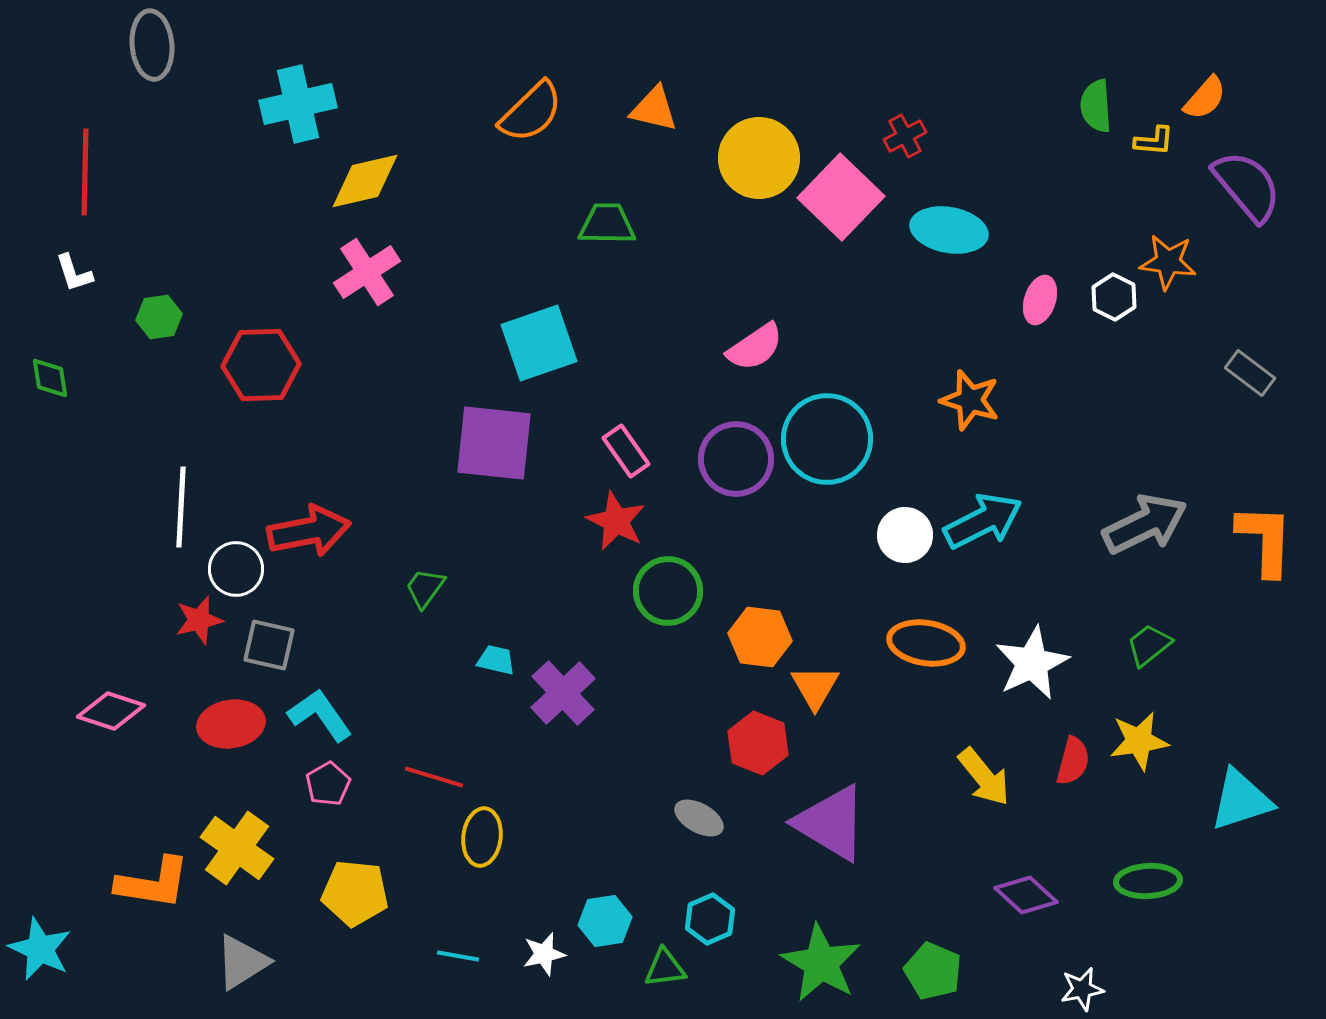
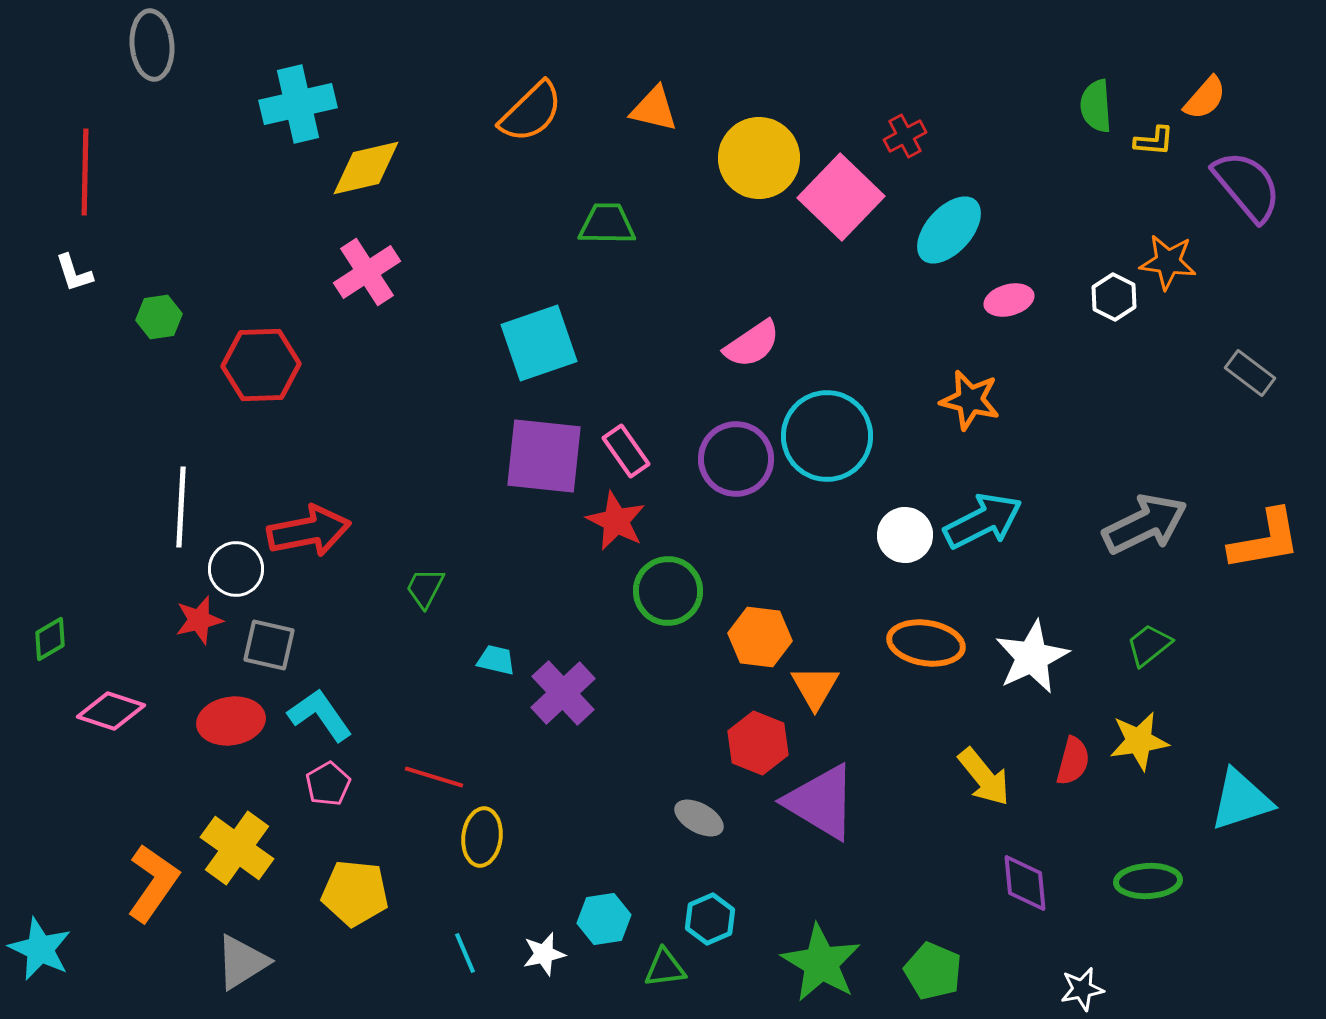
yellow diamond at (365, 181): moved 1 px right, 13 px up
cyan ellipse at (949, 230): rotated 58 degrees counterclockwise
pink ellipse at (1040, 300): moved 31 px left; rotated 57 degrees clockwise
pink semicircle at (755, 347): moved 3 px left, 3 px up
green diamond at (50, 378): moved 261 px down; rotated 69 degrees clockwise
orange star at (970, 400): rotated 4 degrees counterclockwise
cyan circle at (827, 439): moved 3 px up
purple square at (494, 443): moved 50 px right, 13 px down
orange L-shape at (1265, 540): rotated 78 degrees clockwise
green trapezoid at (425, 588): rotated 9 degrees counterclockwise
white star at (1032, 663): moved 6 px up
red ellipse at (231, 724): moved 3 px up
purple triangle at (831, 823): moved 10 px left, 21 px up
orange L-shape at (153, 883): rotated 64 degrees counterclockwise
purple diamond at (1026, 895): moved 1 px left, 12 px up; rotated 42 degrees clockwise
cyan hexagon at (605, 921): moved 1 px left, 2 px up
cyan line at (458, 956): moved 7 px right, 3 px up; rotated 57 degrees clockwise
